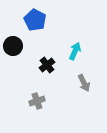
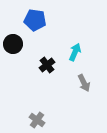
blue pentagon: rotated 20 degrees counterclockwise
black circle: moved 2 px up
cyan arrow: moved 1 px down
gray cross: moved 19 px down; rotated 35 degrees counterclockwise
